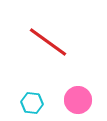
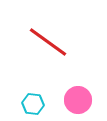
cyan hexagon: moved 1 px right, 1 px down
